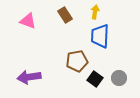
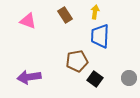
gray circle: moved 10 px right
